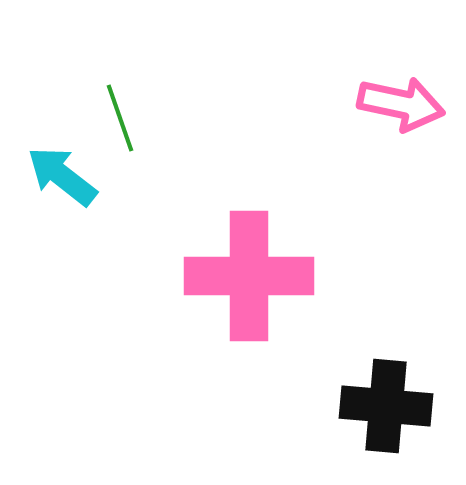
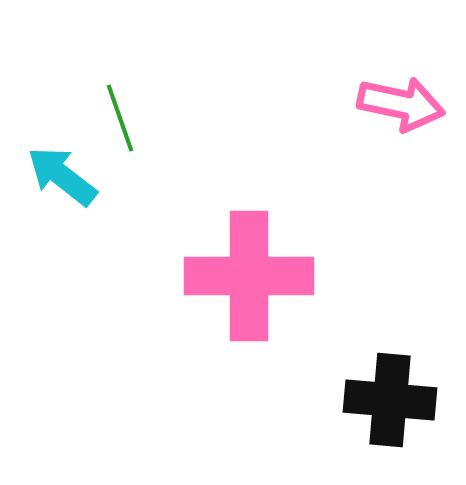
black cross: moved 4 px right, 6 px up
